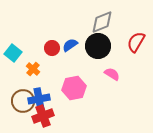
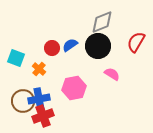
cyan square: moved 3 px right, 5 px down; rotated 18 degrees counterclockwise
orange cross: moved 6 px right
